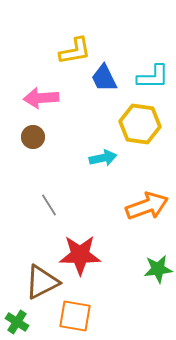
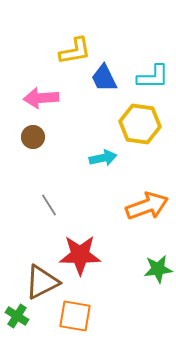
green cross: moved 6 px up
